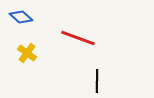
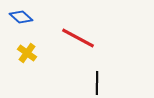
red line: rotated 8 degrees clockwise
black line: moved 2 px down
